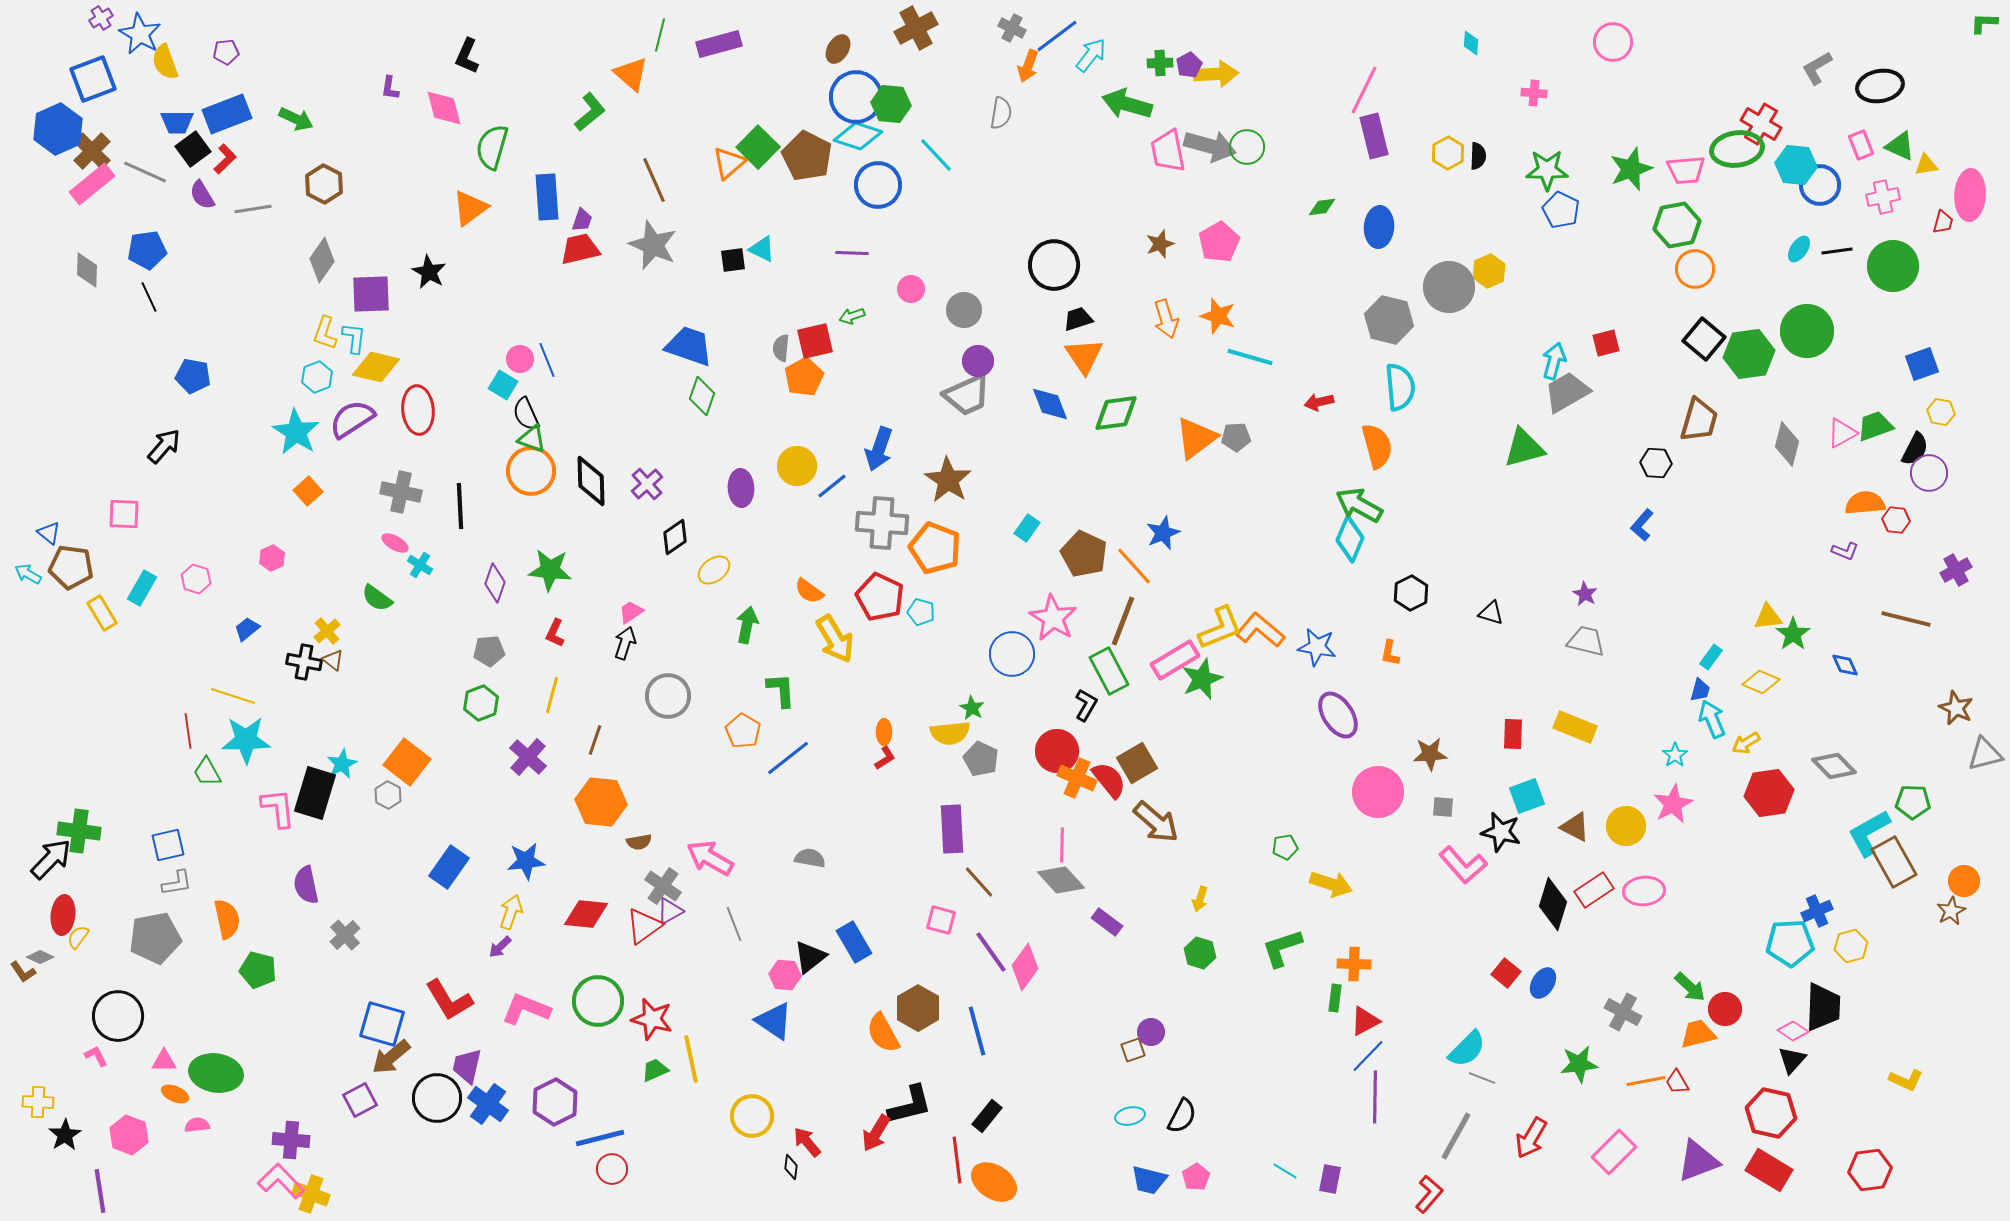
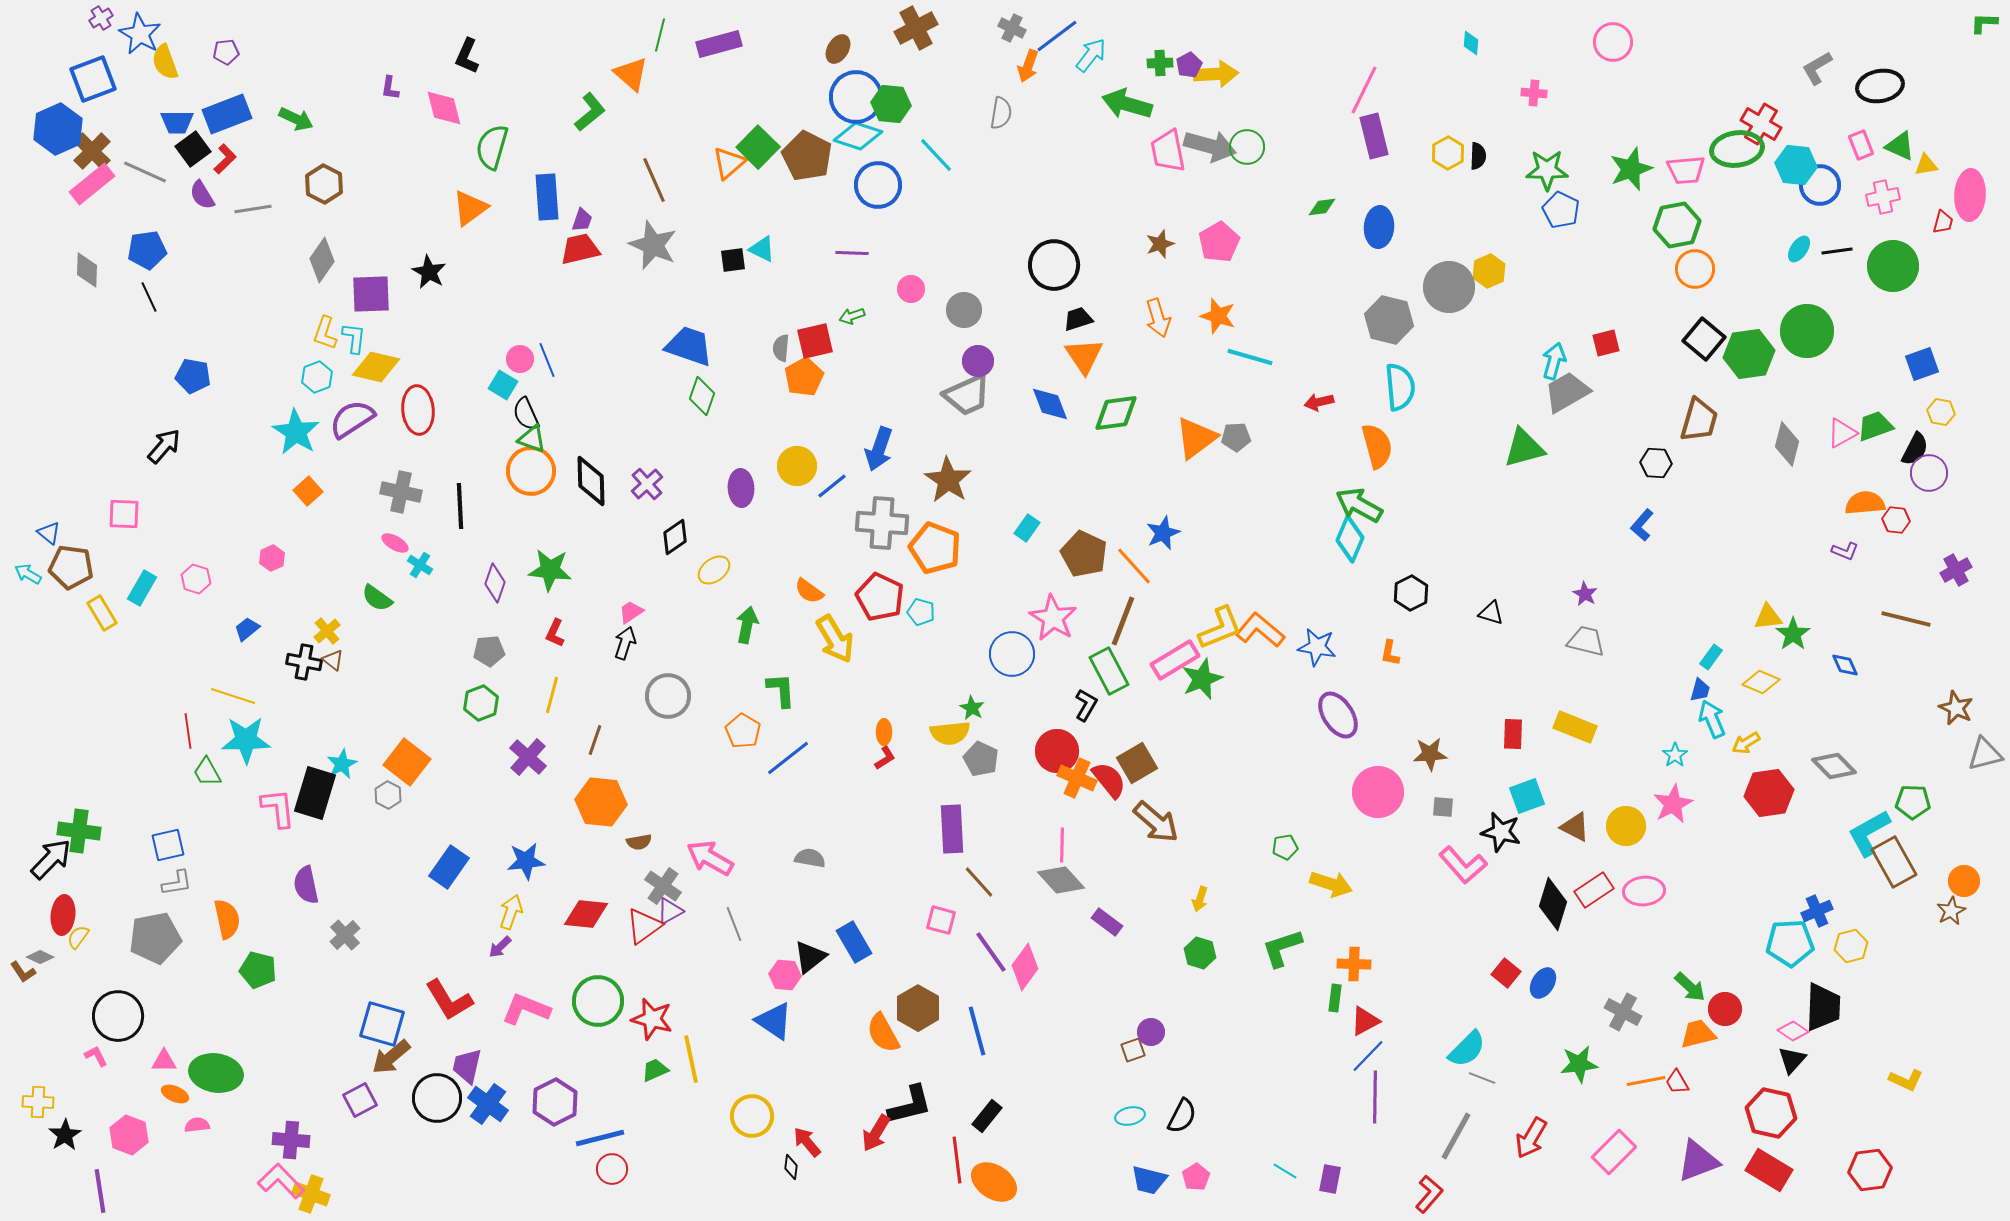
orange arrow at (1166, 319): moved 8 px left, 1 px up
